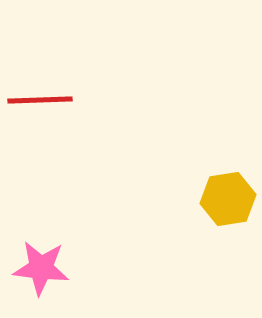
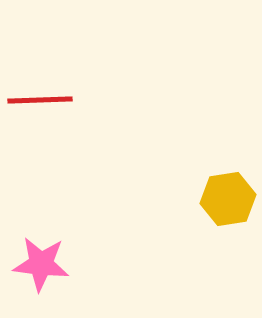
pink star: moved 4 px up
